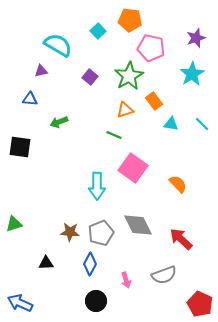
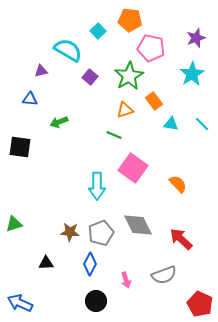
cyan semicircle: moved 10 px right, 5 px down
